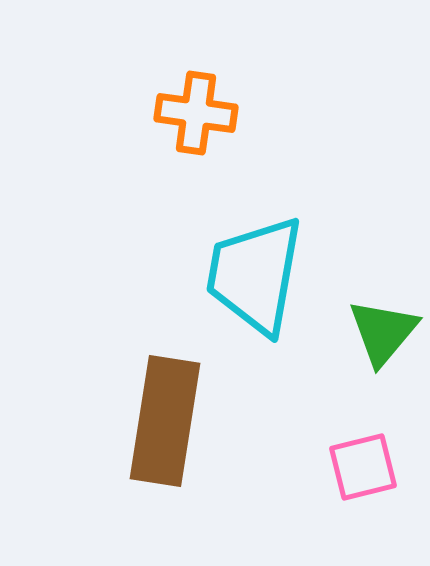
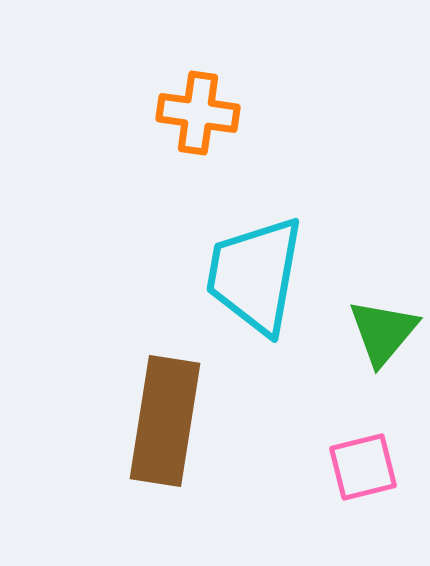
orange cross: moved 2 px right
